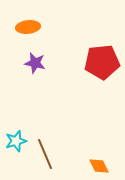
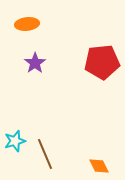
orange ellipse: moved 1 px left, 3 px up
purple star: rotated 25 degrees clockwise
cyan star: moved 1 px left
